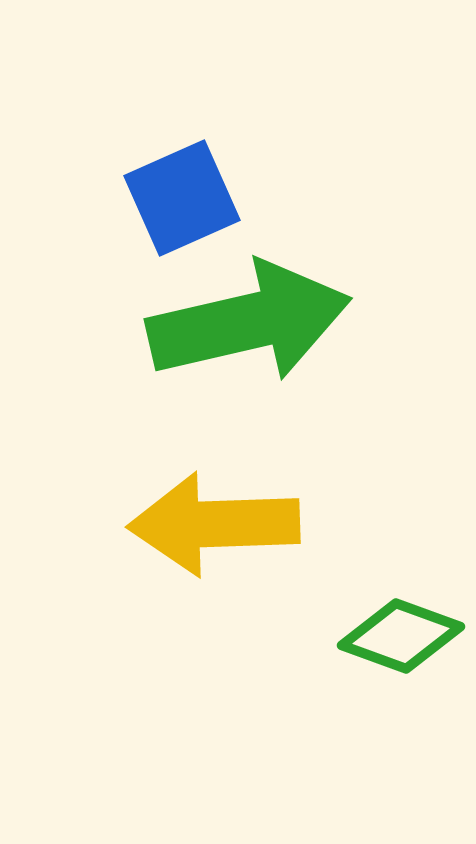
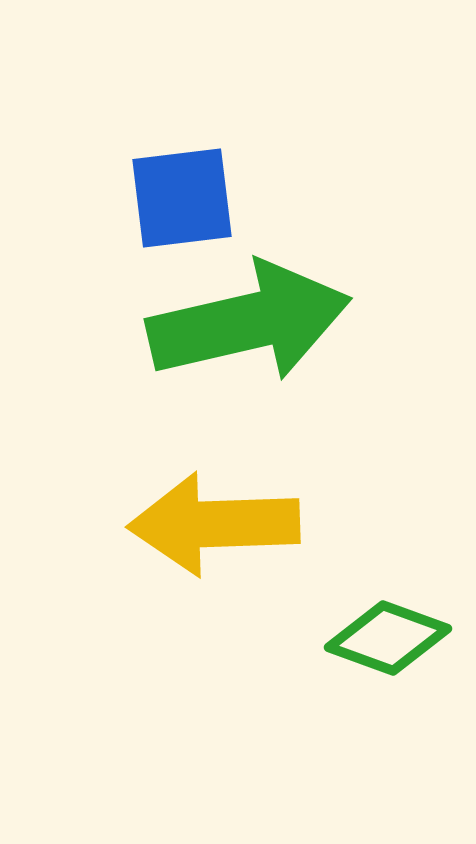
blue square: rotated 17 degrees clockwise
green diamond: moved 13 px left, 2 px down
